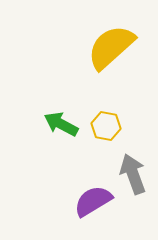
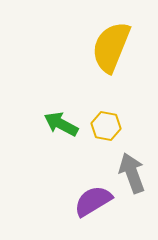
yellow semicircle: rotated 26 degrees counterclockwise
gray arrow: moved 1 px left, 1 px up
